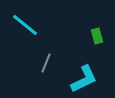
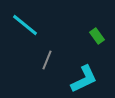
green rectangle: rotated 21 degrees counterclockwise
gray line: moved 1 px right, 3 px up
